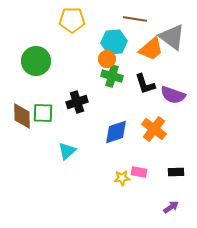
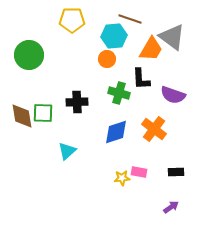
brown line: moved 5 px left; rotated 10 degrees clockwise
cyan hexagon: moved 6 px up
orange trapezoid: rotated 20 degrees counterclockwise
green circle: moved 7 px left, 6 px up
green cross: moved 7 px right, 17 px down
black L-shape: moved 4 px left, 5 px up; rotated 15 degrees clockwise
black cross: rotated 15 degrees clockwise
brown diamond: rotated 8 degrees counterclockwise
